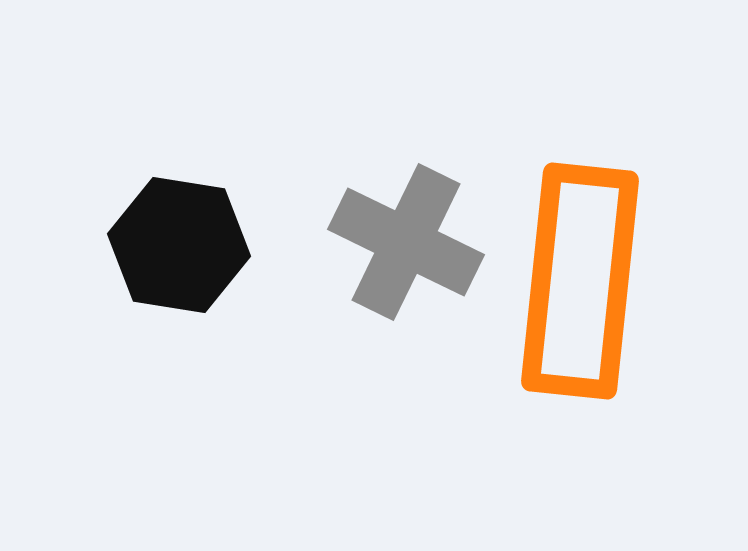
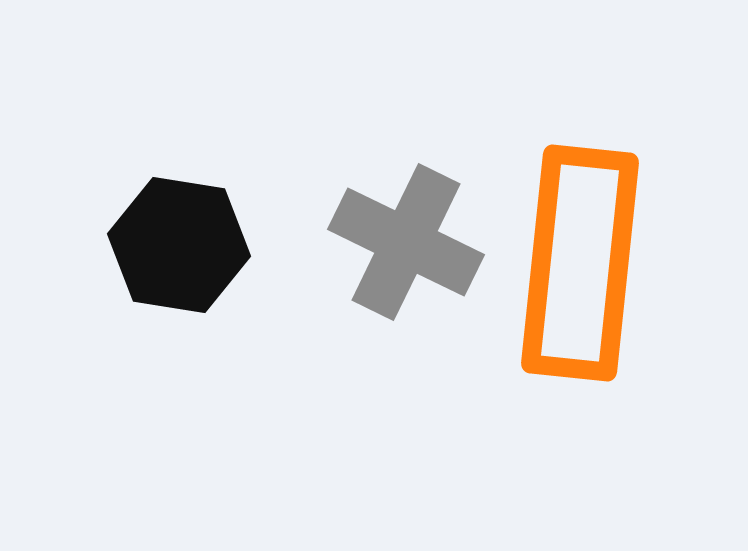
orange rectangle: moved 18 px up
